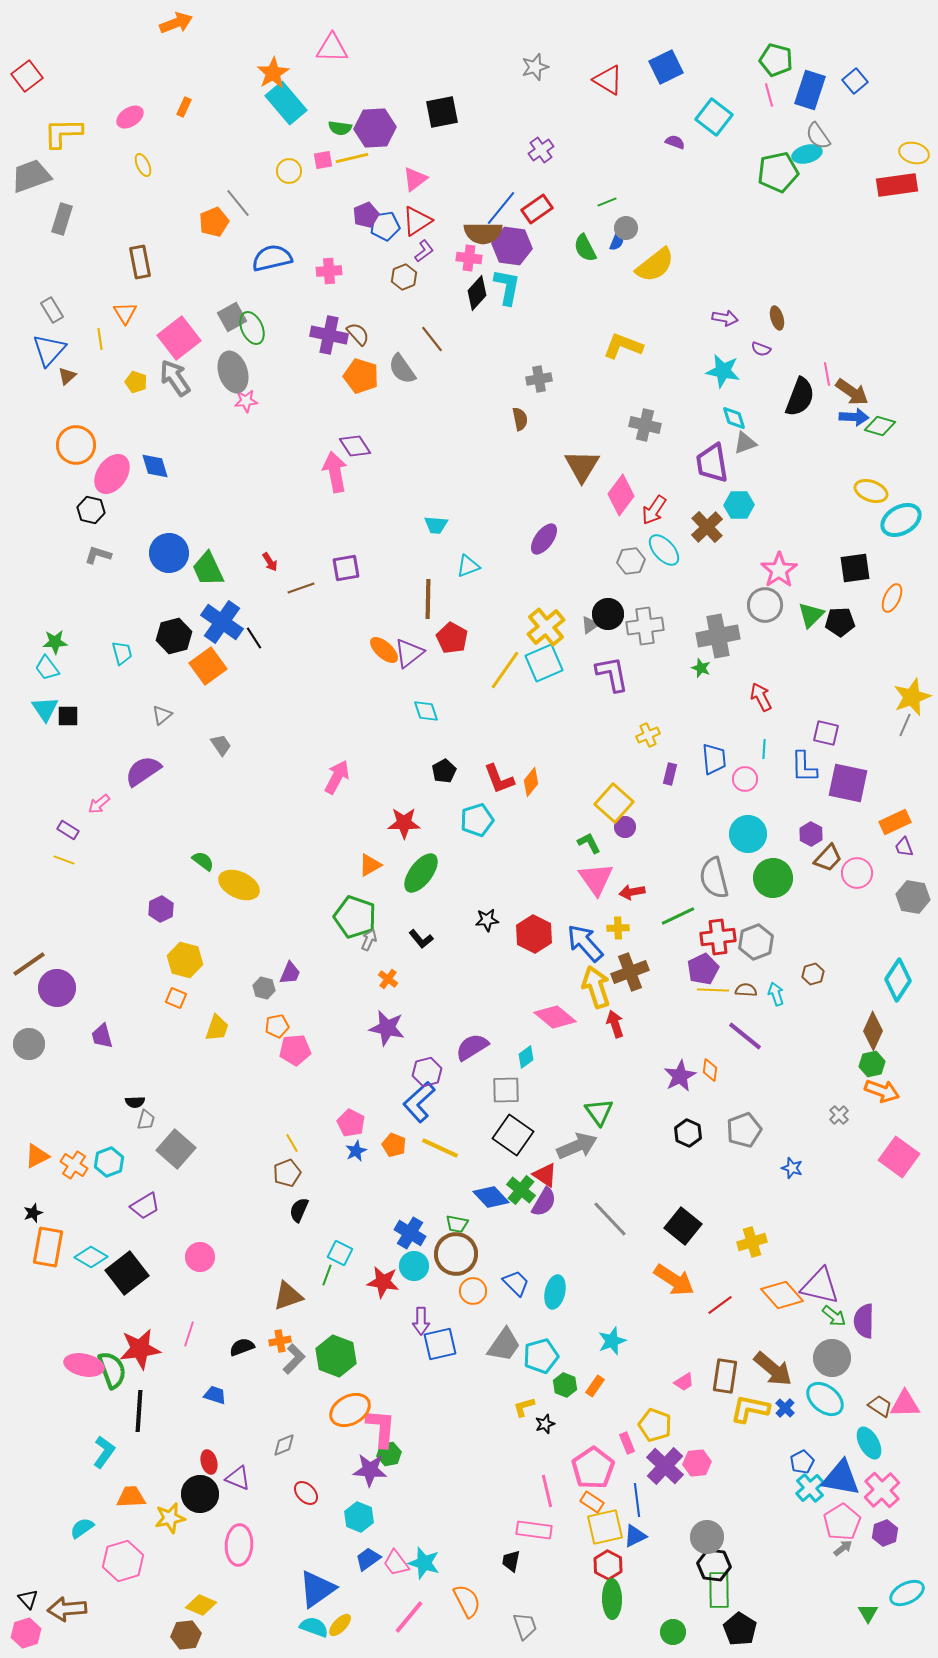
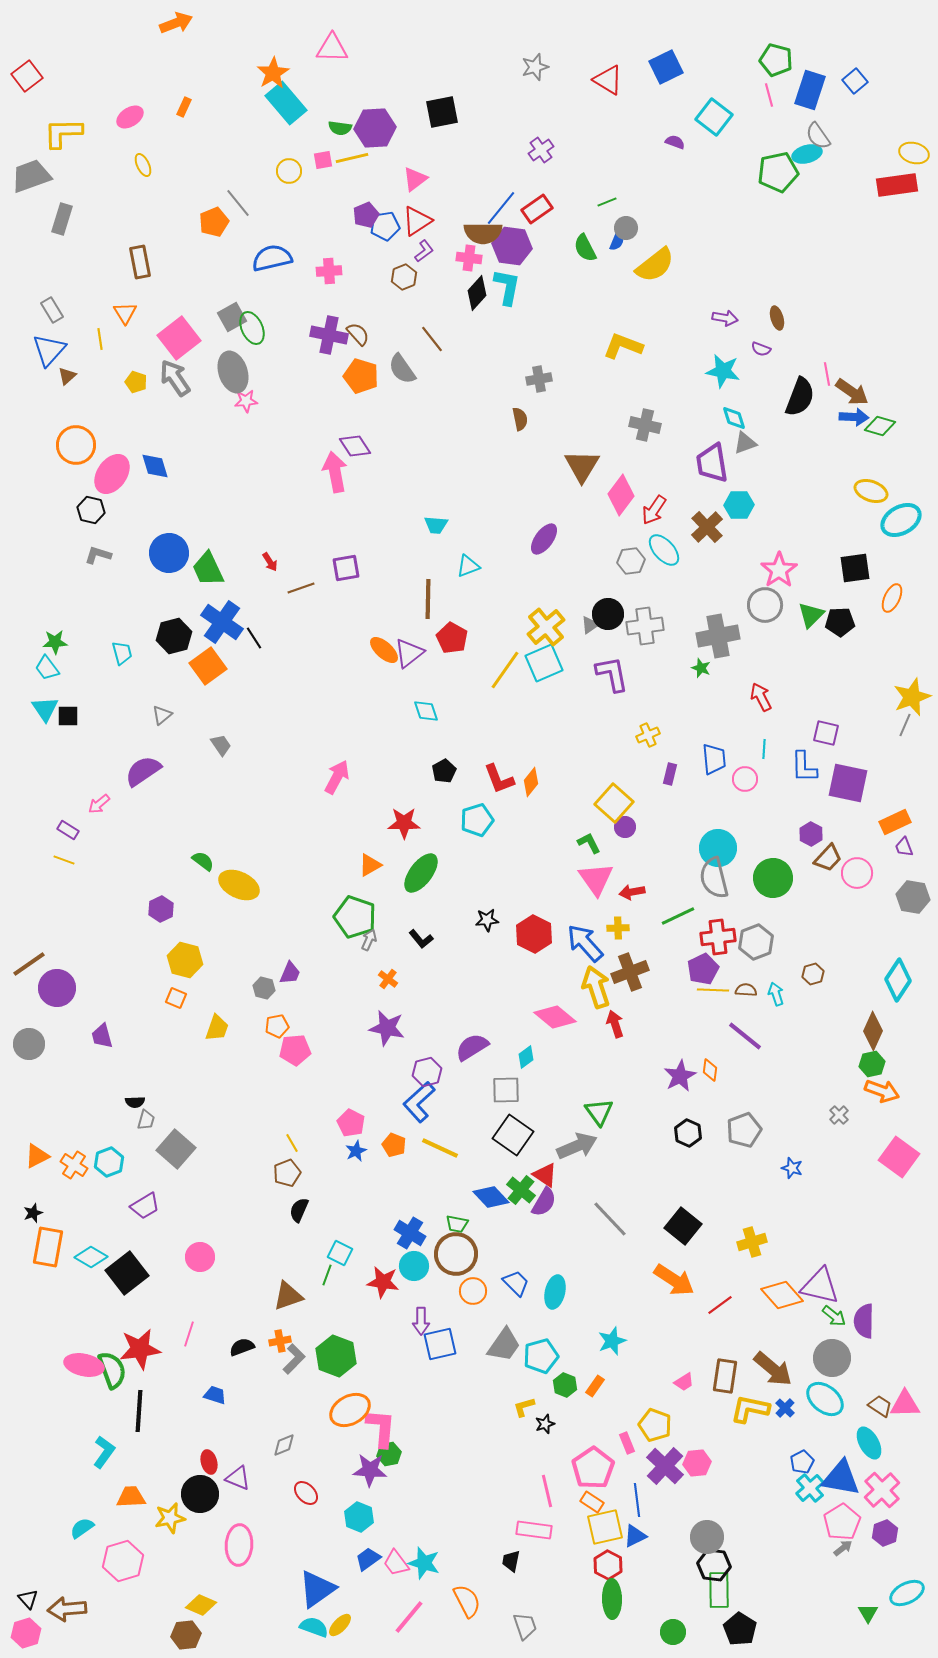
cyan circle at (748, 834): moved 30 px left, 14 px down
